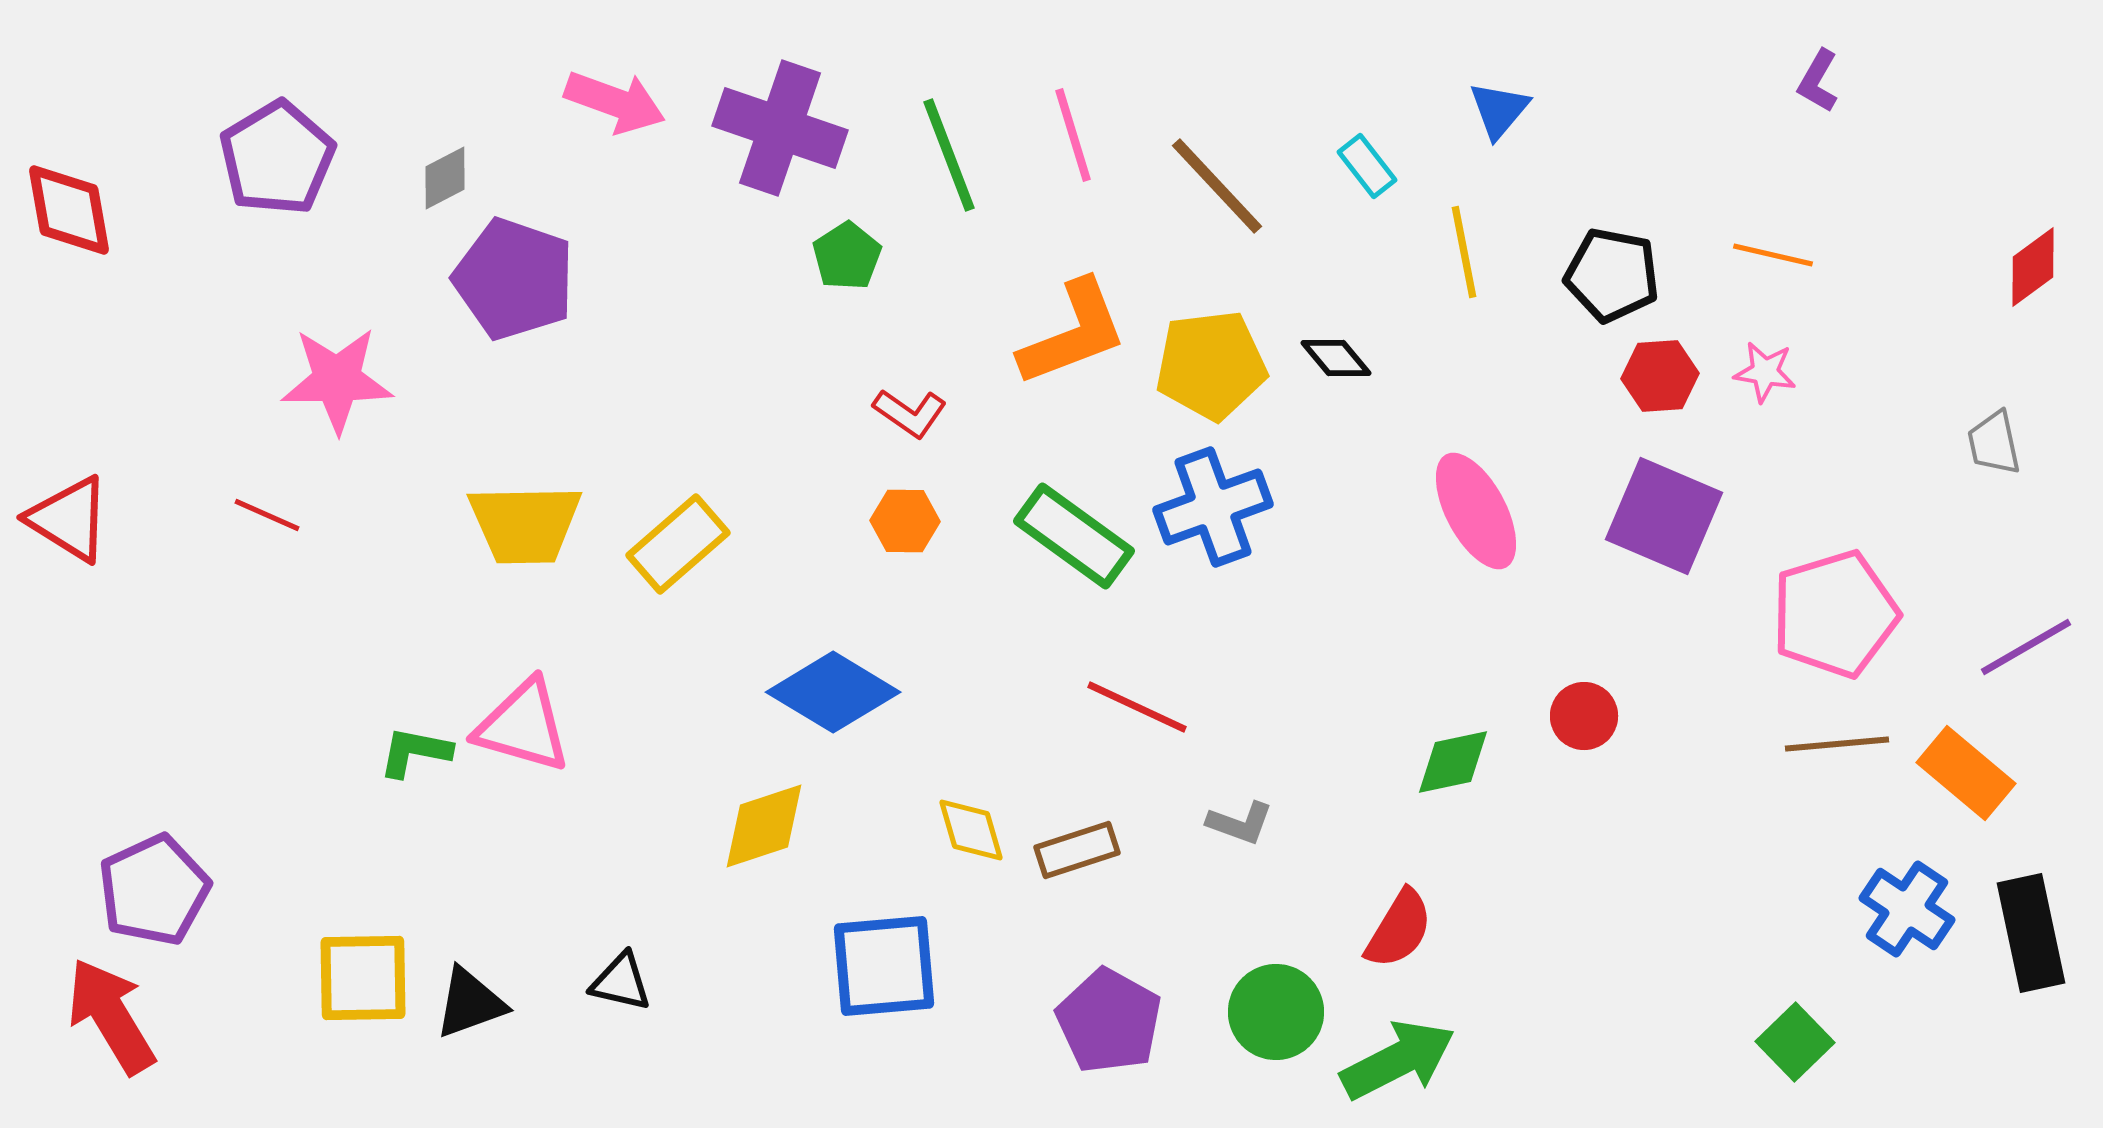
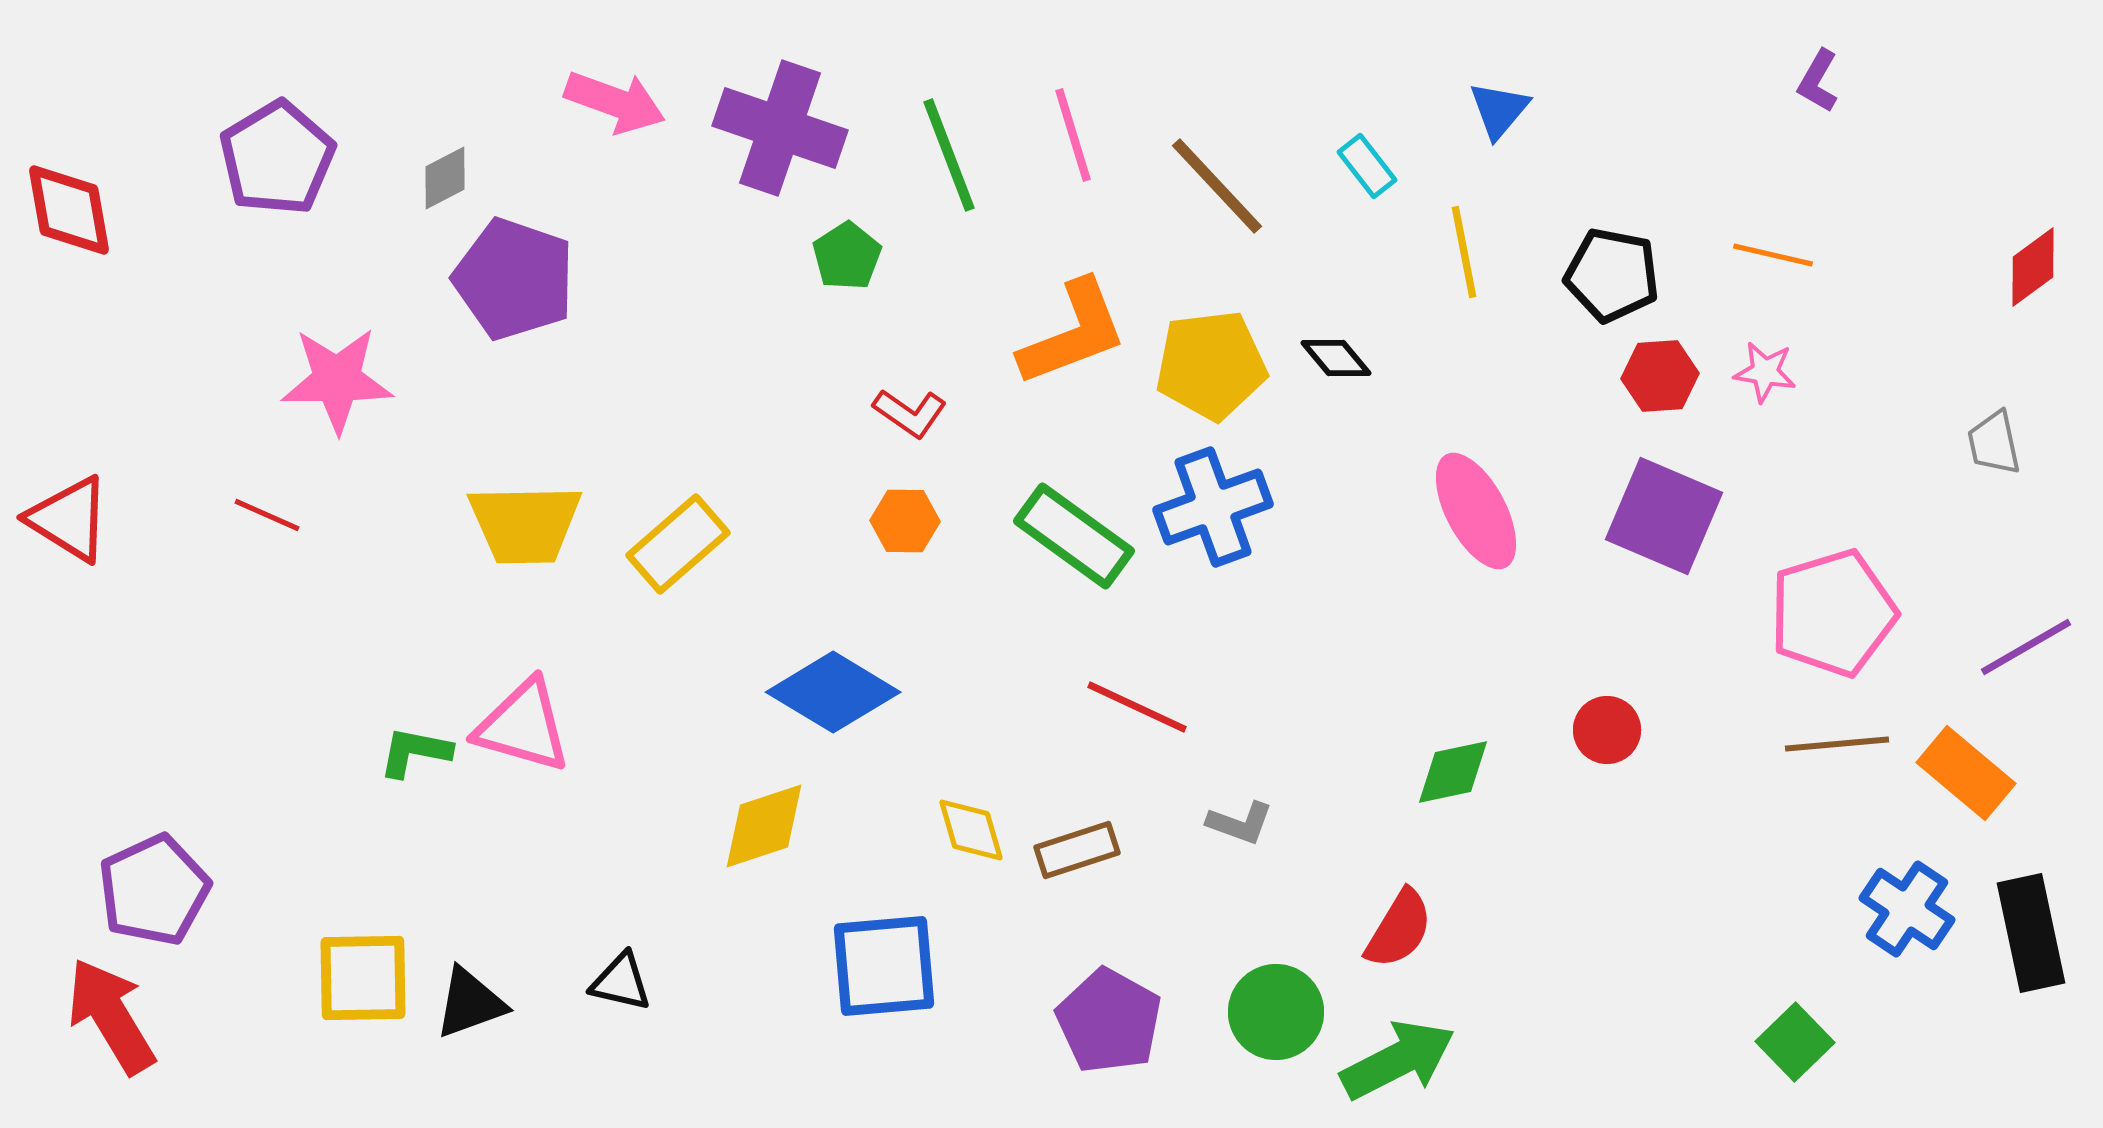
pink pentagon at (1835, 614): moved 2 px left, 1 px up
red circle at (1584, 716): moved 23 px right, 14 px down
green diamond at (1453, 762): moved 10 px down
